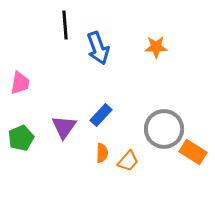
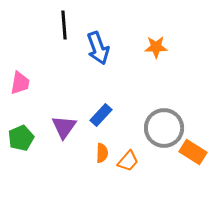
black line: moved 1 px left
gray circle: moved 1 px up
